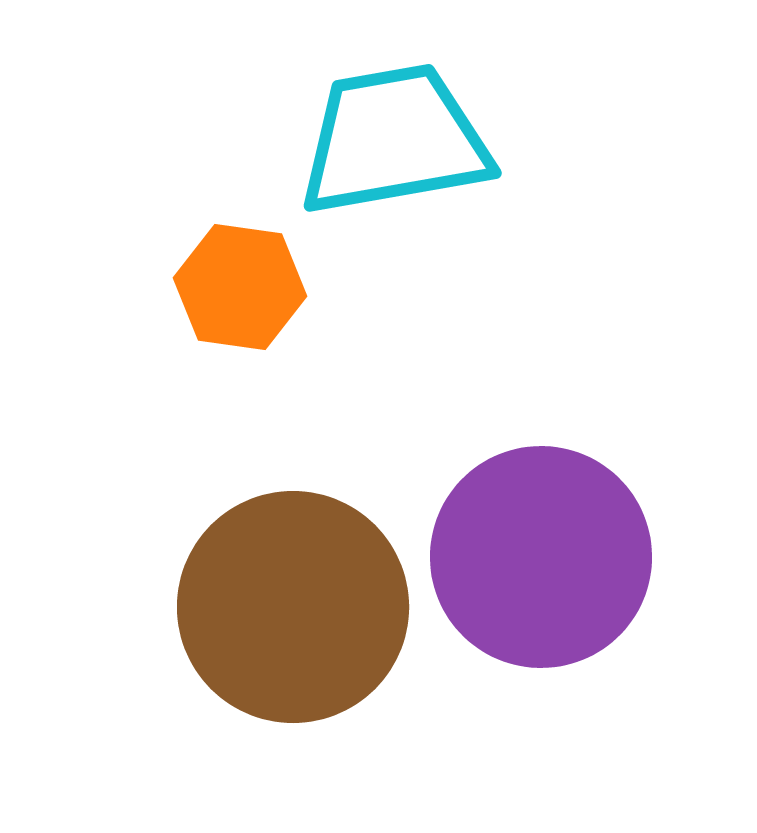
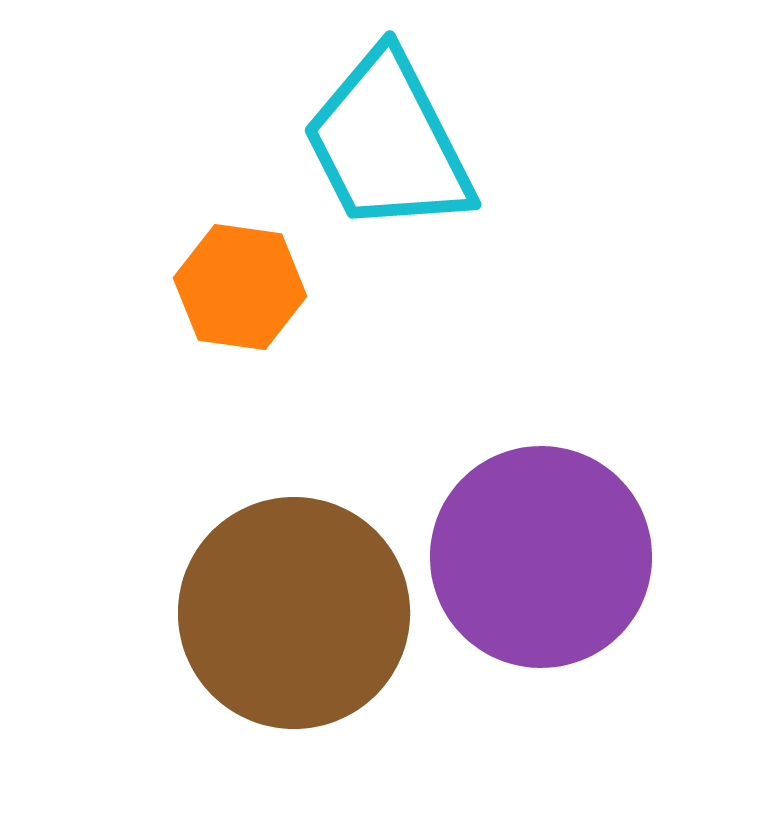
cyan trapezoid: moved 6 px left, 3 px down; rotated 107 degrees counterclockwise
brown circle: moved 1 px right, 6 px down
